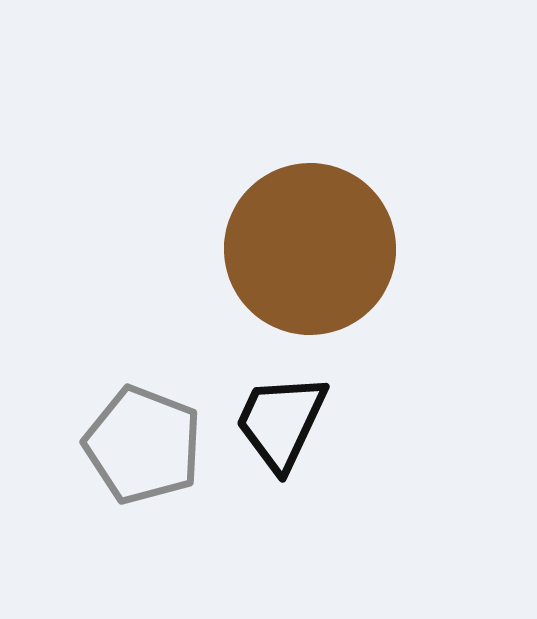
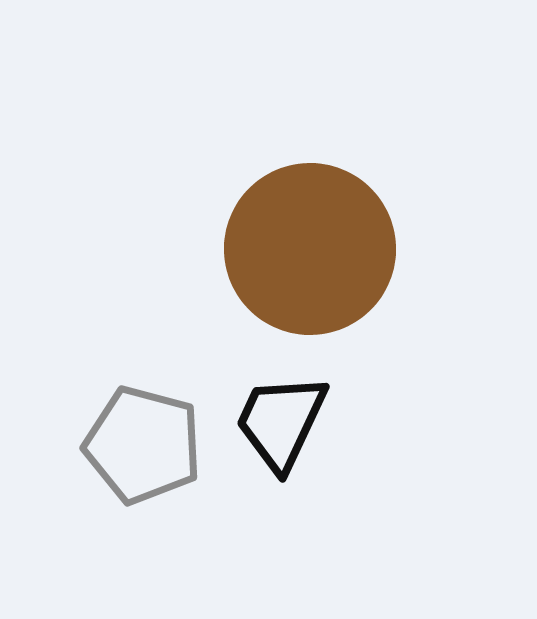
gray pentagon: rotated 6 degrees counterclockwise
